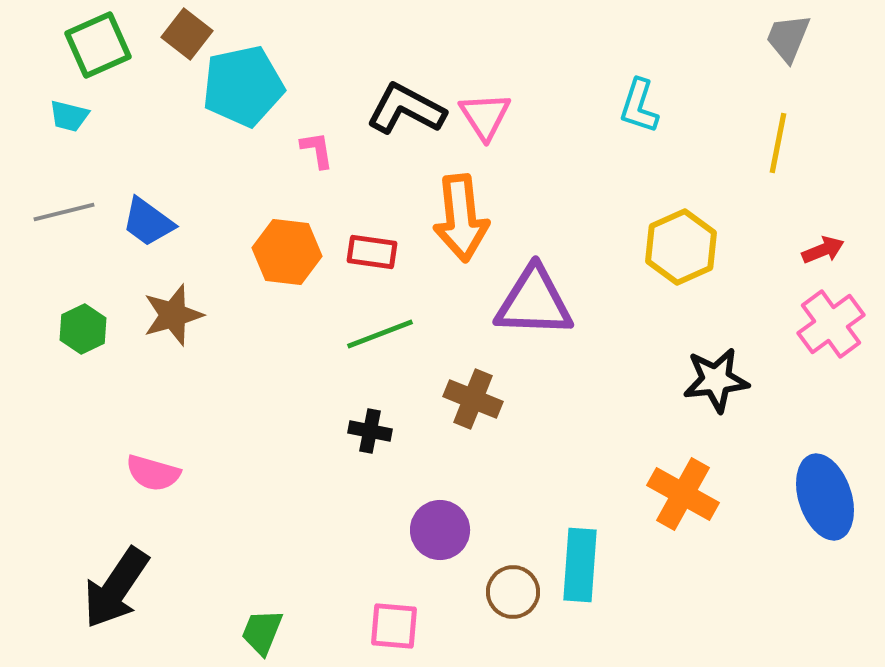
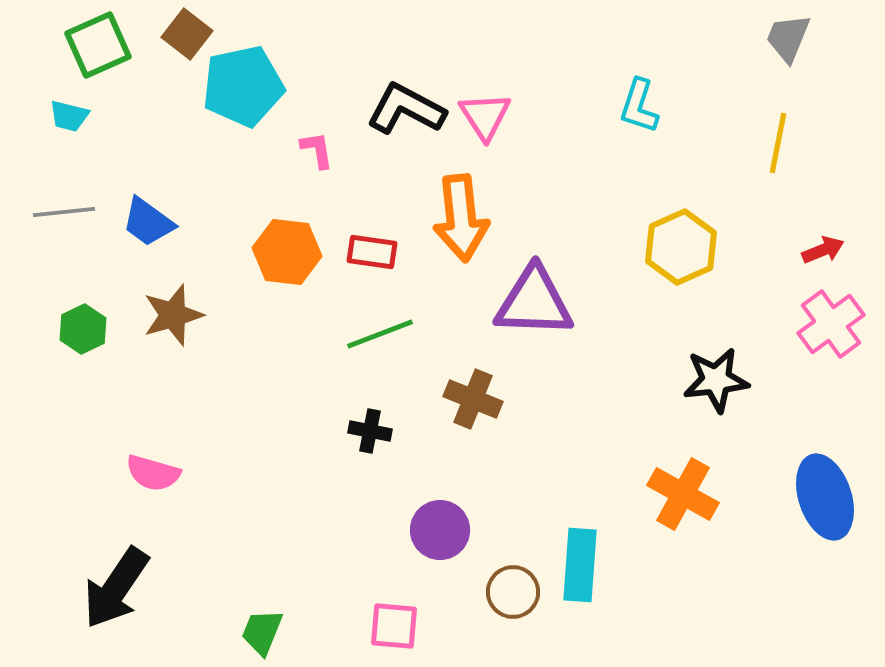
gray line: rotated 8 degrees clockwise
